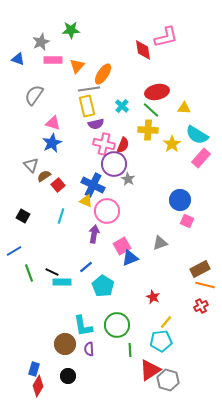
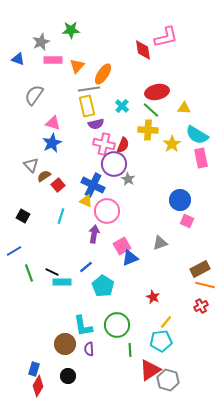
pink rectangle at (201, 158): rotated 54 degrees counterclockwise
